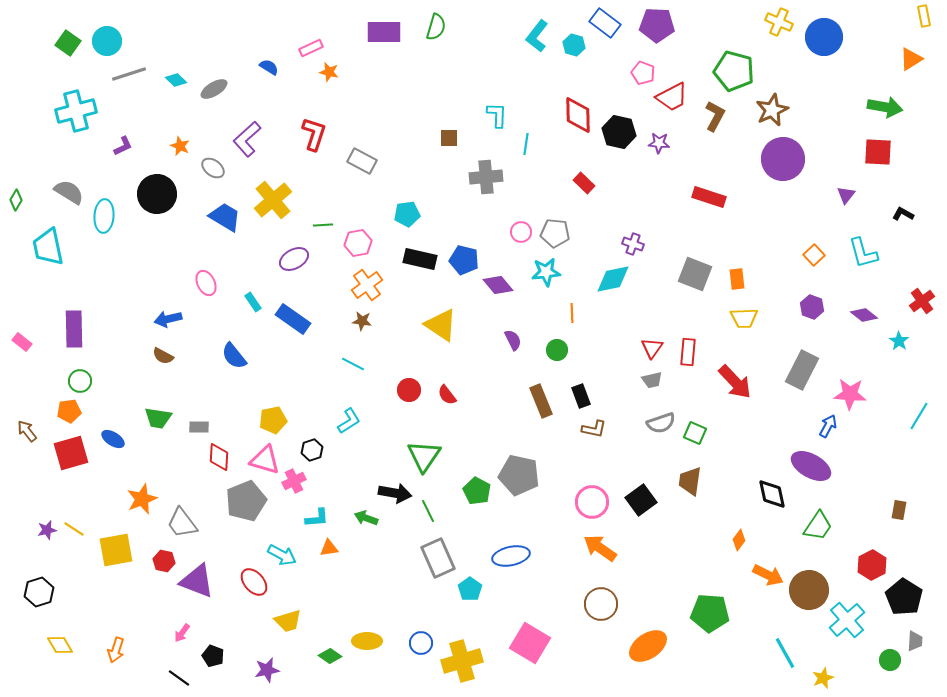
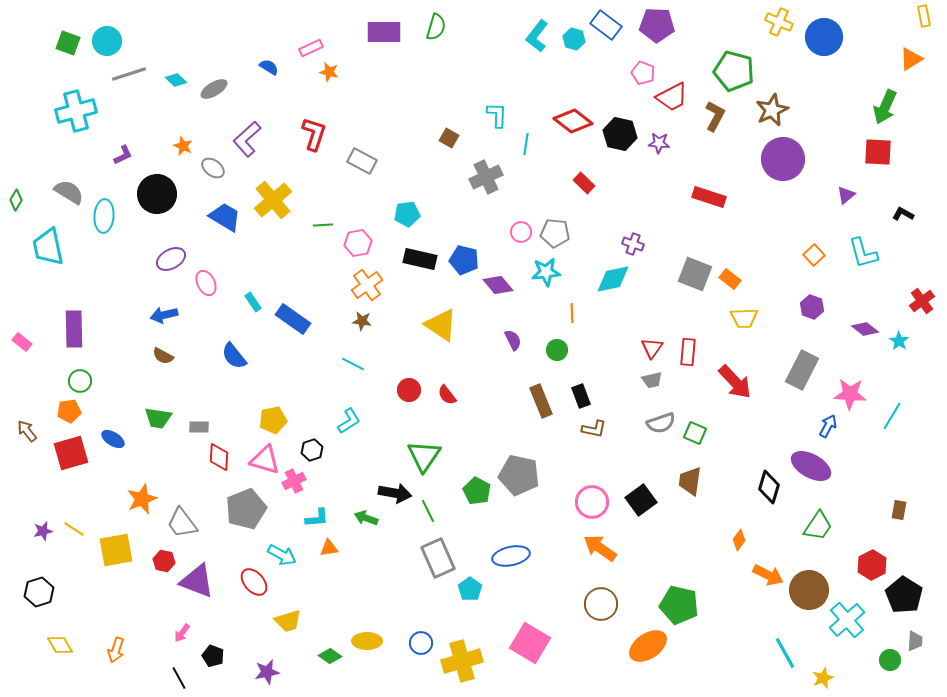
blue rectangle at (605, 23): moved 1 px right, 2 px down
green square at (68, 43): rotated 15 degrees counterclockwise
cyan hexagon at (574, 45): moved 6 px up
green arrow at (885, 107): rotated 104 degrees clockwise
red diamond at (578, 115): moved 5 px left, 6 px down; rotated 51 degrees counterclockwise
black hexagon at (619, 132): moved 1 px right, 2 px down
brown square at (449, 138): rotated 30 degrees clockwise
purple L-shape at (123, 146): moved 9 px down
orange star at (180, 146): moved 3 px right
gray cross at (486, 177): rotated 20 degrees counterclockwise
purple triangle at (846, 195): rotated 12 degrees clockwise
purple ellipse at (294, 259): moved 123 px left
orange rectangle at (737, 279): moved 7 px left; rotated 45 degrees counterclockwise
purple diamond at (864, 315): moved 1 px right, 14 px down
blue arrow at (168, 319): moved 4 px left, 4 px up
cyan line at (919, 416): moved 27 px left
black diamond at (772, 494): moved 3 px left, 7 px up; rotated 28 degrees clockwise
gray pentagon at (246, 501): moved 8 px down
purple star at (47, 530): moved 4 px left, 1 px down
black pentagon at (904, 597): moved 2 px up
green pentagon at (710, 613): moved 31 px left, 8 px up; rotated 9 degrees clockwise
purple star at (267, 670): moved 2 px down
black line at (179, 678): rotated 25 degrees clockwise
